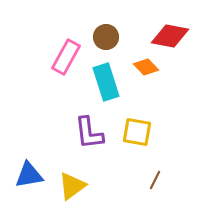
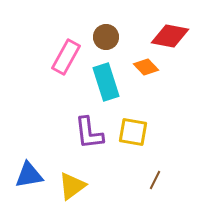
yellow square: moved 4 px left
